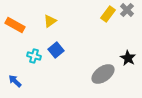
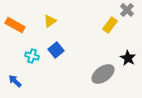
yellow rectangle: moved 2 px right, 11 px down
cyan cross: moved 2 px left
